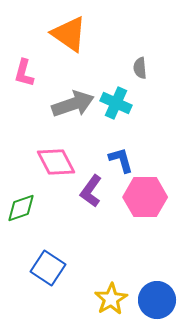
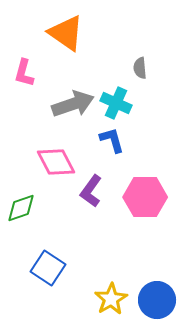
orange triangle: moved 3 px left, 1 px up
blue L-shape: moved 9 px left, 20 px up
